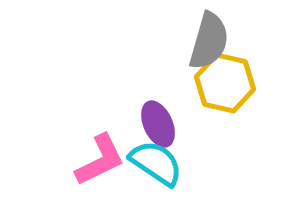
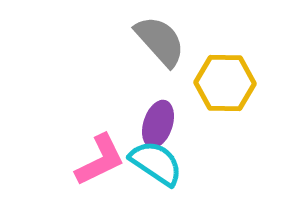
gray semicircle: moved 49 px left; rotated 58 degrees counterclockwise
yellow hexagon: rotated 12 degrees counterclockwise
purple ellipse: rotated 42 degrees clockwise
